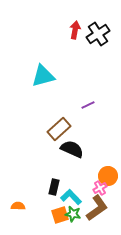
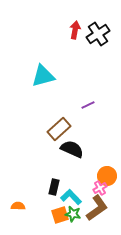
orange circle: moved 1 px left
